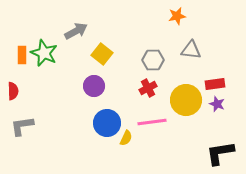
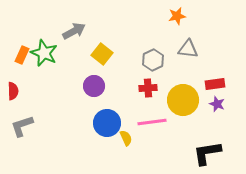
gray arrow: moved 2 px left
gray triangle: moved 3 px left, 1 px up
orange rectangle: rotated 24 degrees clockwise
gray hexagon: rotated 25 degrees counterclockwise
red cross: rotated 24 degrees clockwise
yellow circle: moved 3 px left
gray L-shape: rotated 10 degrees counterclockwise
yellow semicircle: rotated 49 degrees counterclockwise
black L-shape: moved 13 px left
